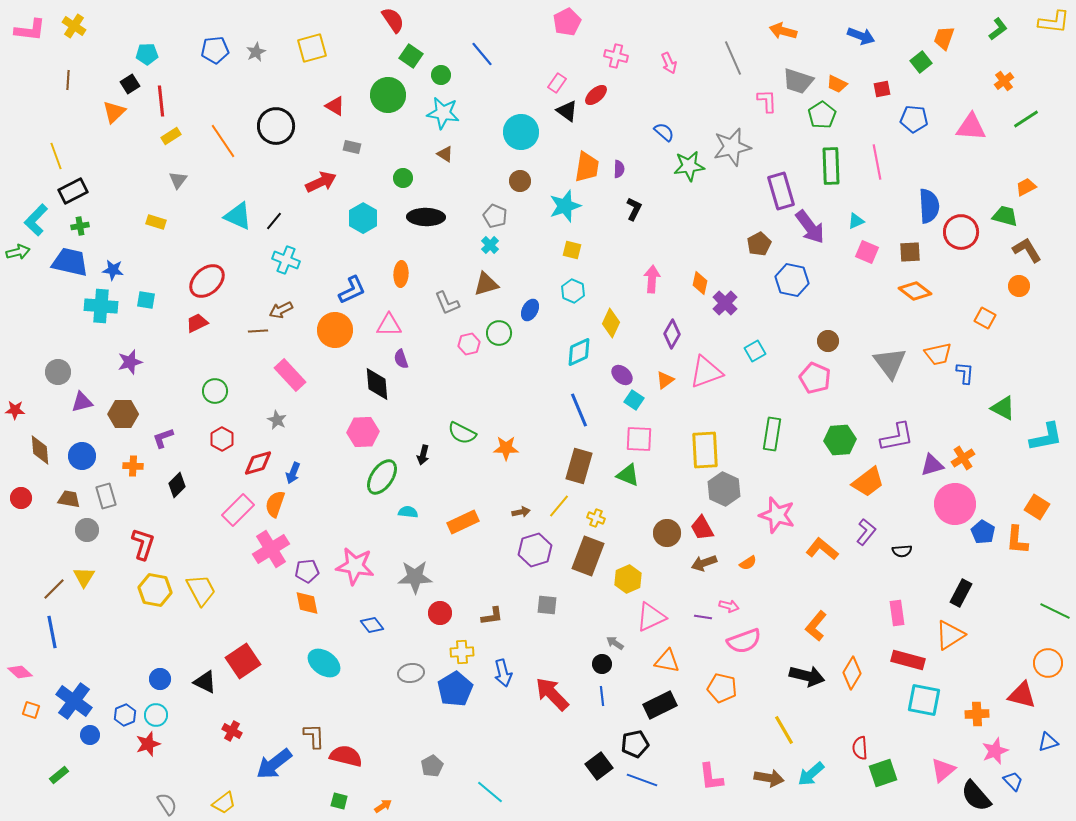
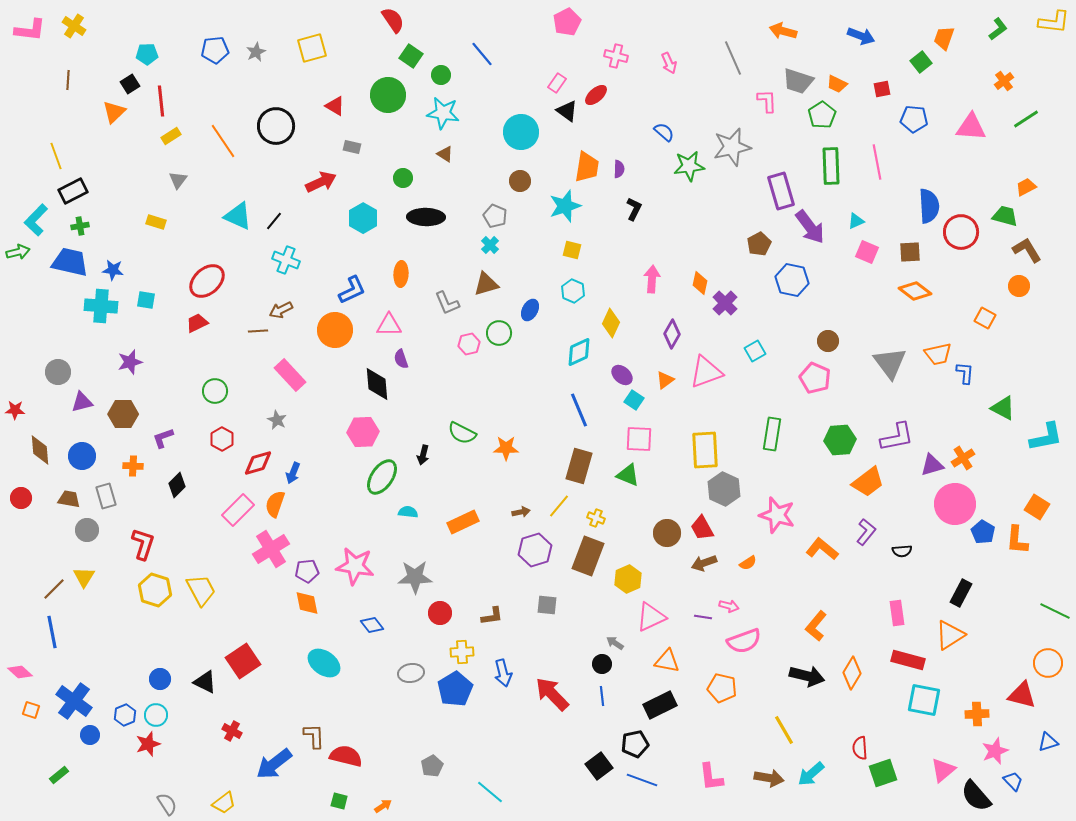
yellow hexagon at (155, 590): rotated 8 degrees clockwise
